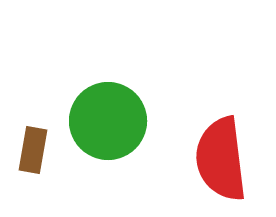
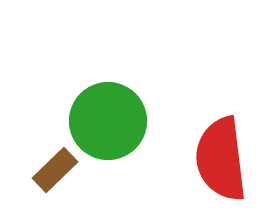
brown rectangle: moved 22 px right, 20 px down; rotated 36 degrees clockwise
